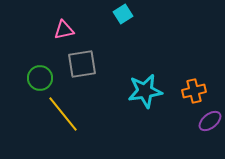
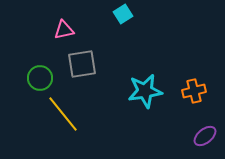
purple ellipse: moved 5 px left, 15 px down
